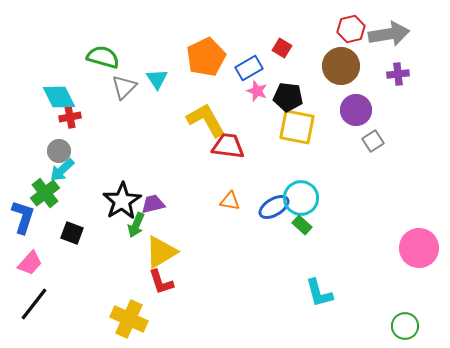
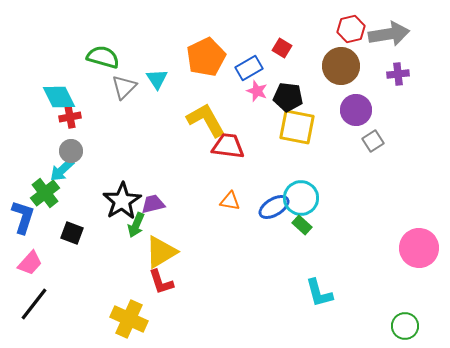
gray circle: moved 12 px right
